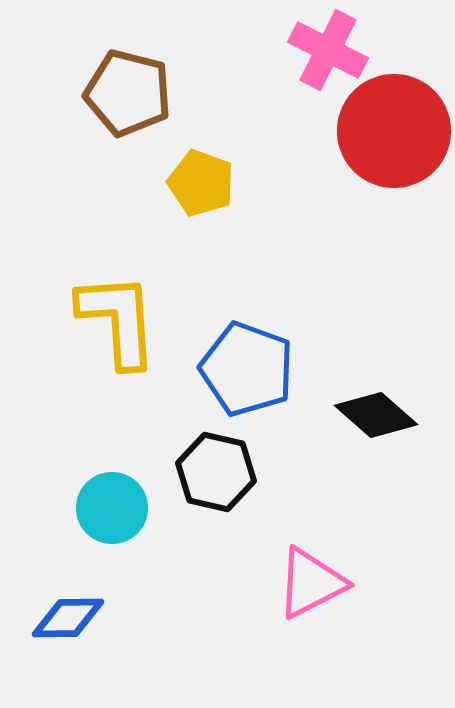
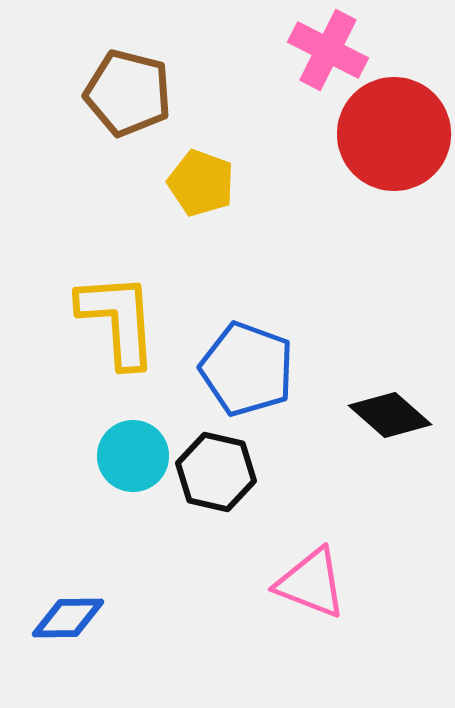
red circle: moved 3 px down
black diamond: moved 14 px right
cyan circle: moved 21 px right, 52 px up
pink triangle: rotated 48 degrees clockwise
